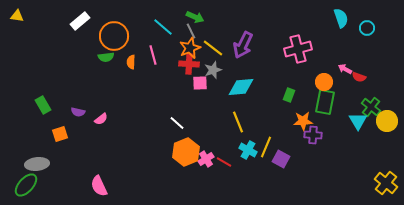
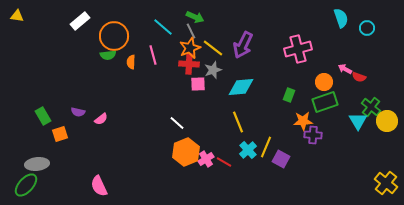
green semicircle at (106, 57): moved 2 px right, 2 px up
pink square at (200, 83): moved 2 px left, 1 px down
green rectangle at (325, 102): rotated 60 degrees clockwise
green rectangle at (43, 105): moved 11 px down
cyan cross at (248, 150): rotated 18 degrees clockwise
